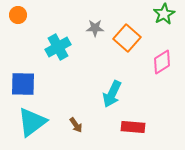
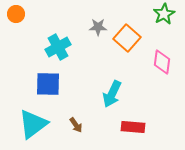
orange circle: moved 2 px left, 1 px up
gray star: moved 3 px right, 1 px up
pink diamond: rotated 50 degrees counterclockwise
blue square: moved 25 px right
cyan triangle: moved 1 px right, 2 px down
